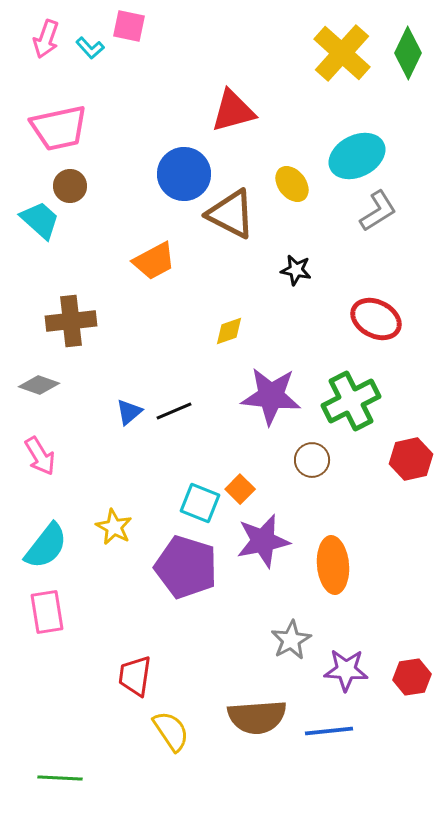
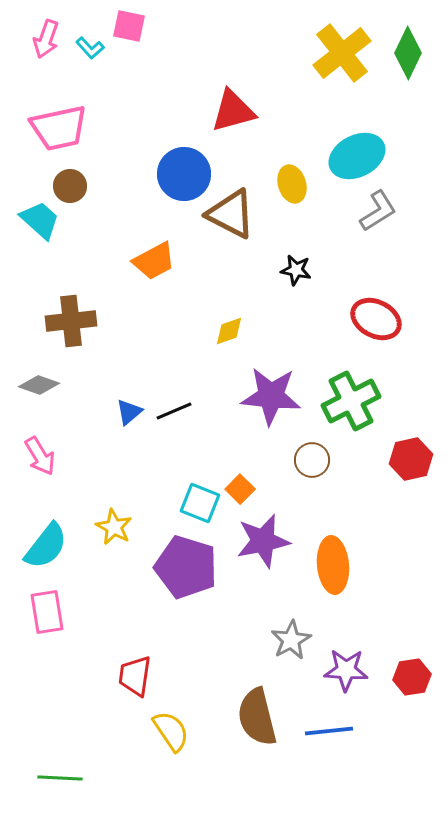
yellow cross at (342, 53): rotated 10 degrees clockwise
yellow ellipse at (292, 184): rotated 21 degrees clockwise
brown semicircle at (257, 717): rotated 80 degrees clockwise
